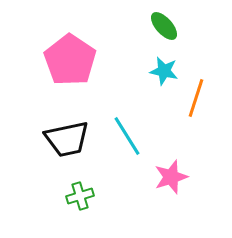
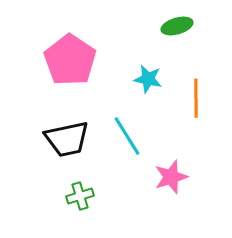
green ellipse: moved 13 px right; rotated 64 degrees counterclockwise
cyan star: moved 16 px left, 8 px down
orange line: rotated 18 degrees counterclockwise
